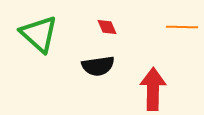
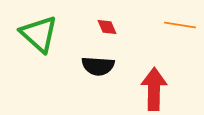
orange line: moved 2 px left, 2 px up; rotated 8 degrees clockwise
black semicircle: rotated 12 degrees clockwise
red arrow: moved 1 px right
